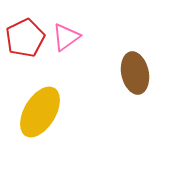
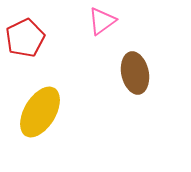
pink triangle: moved 36 px right, 16 px up
